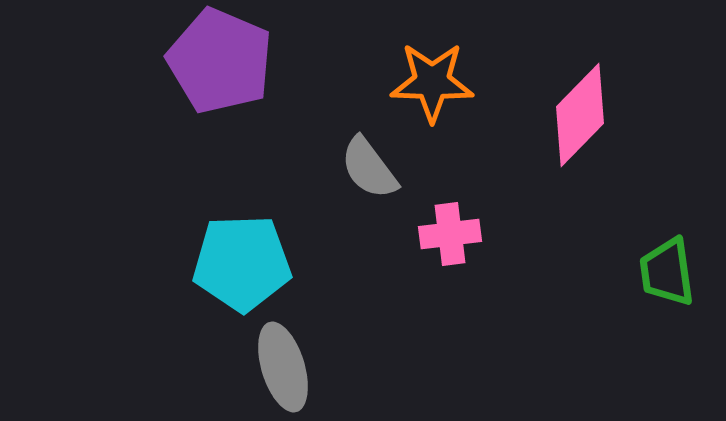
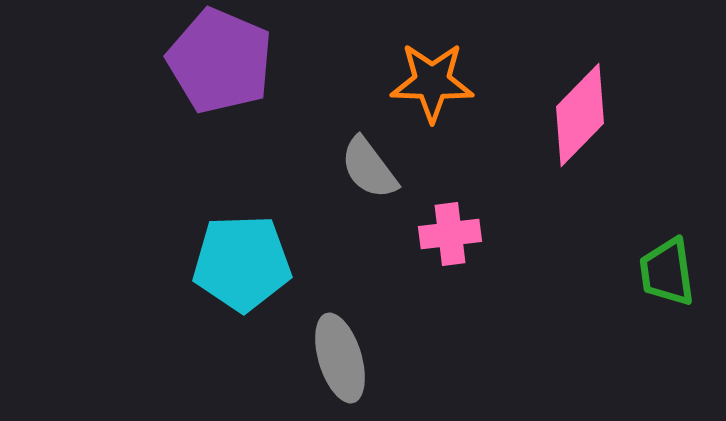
gray ellipse: moved 57 px right, 9 px up
